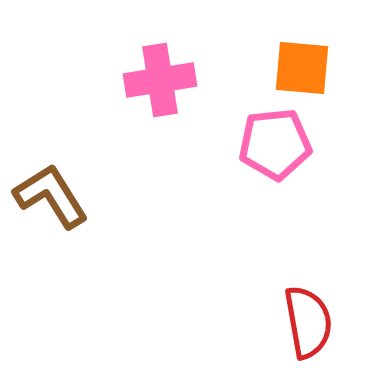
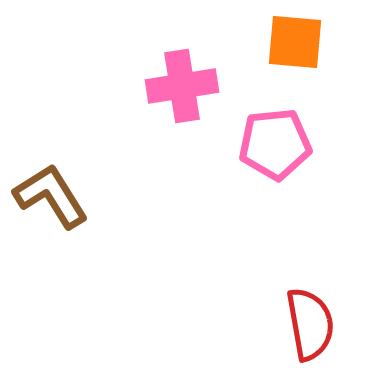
orange square: moved 7 px left, 26 px up
pink cross: moved 22 px right, 6 px down
red semicircle: moved 2 px right, 2 px down
